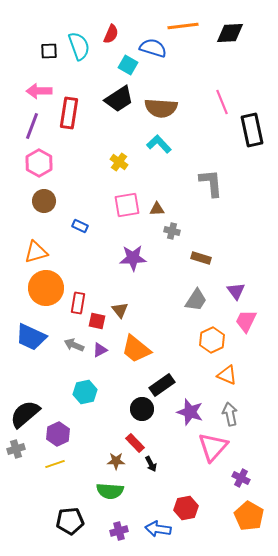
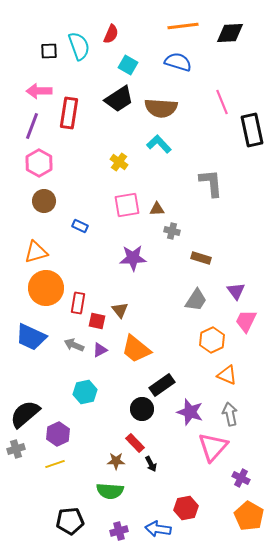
blue semicircle at (153, 48): moved 25 px right, 14 px down
